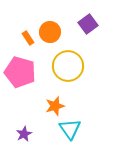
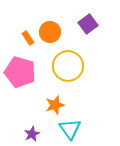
orange star: moved 1 px up
purple star: moved 8 px right
